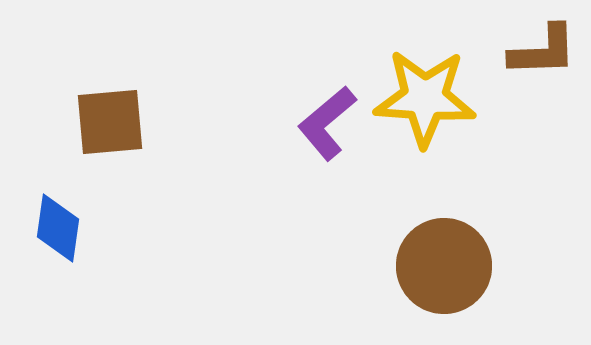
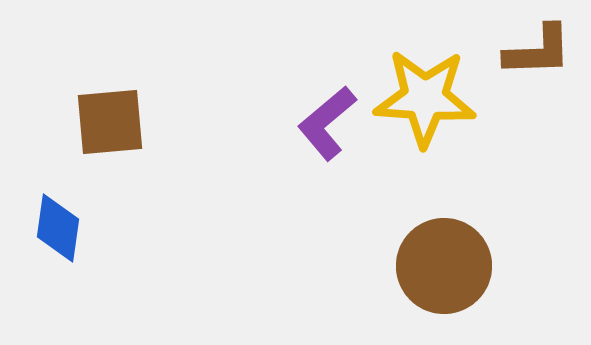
brown L-shape: moved 5 px left
